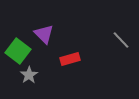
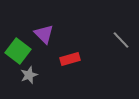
gray star: rotated 12 degrees clockwise
